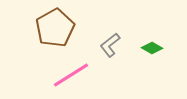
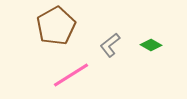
brown pentagon: moved 1 px right, 2 px up
green diamond: moved 1 px left, 3 px up
